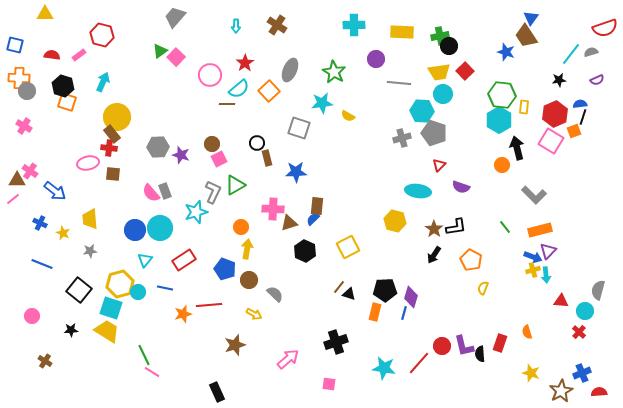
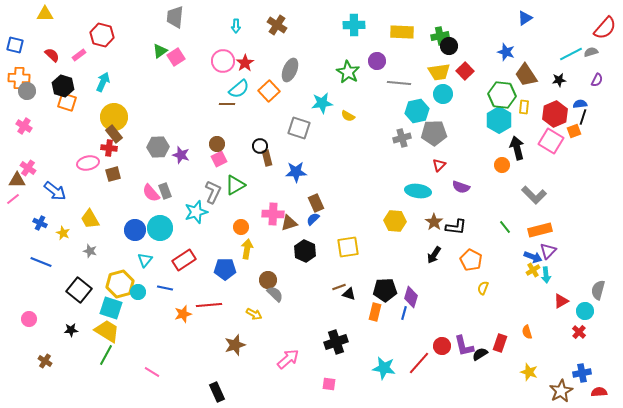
gray trapezoid at (175, 17): rotated 35 degrees counterclockwise
blue triangle at (531, 18): moved 6 px left; rotated 21 degrees clockwise
red semicircle at (605, 28): rotated 30 degrees counterclockwise
brown trapezoid at (526, 36): moved 39 px down
cyan line at (571, 54): rotated 25 degrees clockwise
red semicircle at (52, 55): rotated 35 degrees clockwise
pink square at (176, 57): rotated 12 degrees clockwise
purple circle at (376, 59): moved 1 px right, 2 px down
green star at (334, 72): moved 14 px right
pink circle at (210, 75): moved 13 px right, 14 px up
purple semicircle at (597, 80): rotated 40 degrees counterclockwise
cyan hexagon at (422, 111): moved 5 px left; rotated 15 degrees counterclockwise
yellow circle at (117, 117): moved 3 px left
gray pentagon at (434, 133): rotated 20 degrees counterclockwise
brown rectangle at (112, 134): moved 2 px right
black circle at (257, 143): moved 3 px right, 3 px down
brown circle at (212, 144): moved 5 px right
pink cross at (30, 171): moved 2 px left, 3 px up
brown square at (113, 174): rotated 21 degrees counterclockwise
brown rectangle at (317, 206): moved 1 px left, 3 px up; rotated 30 degrees counterclockwise
pink cross at (273, 209): moved 5 px down
yellow trapezoid at (90, 219): rotated 25 degrees counterclockwise
yellow hexagon at (395, 221): rotated 10 degrees counterclockwise
black L-shape at (456, 227): rotated 15 degrees clockwise
brown star at (434, 229): moved 7 px up
yellow square at (348, 247): rotated 20 degrees clockwise
gray star at (90, 251): rotated 24 degrees clockwise
blue line at (42, 264): moved 1 px left, 2 px up
blue pentagon at (225, 269): rotated 20 degrees counterclockwise
yellow cross at (533, 270): rotated 16 degrees counterclockwise
brown circle at (249, 280): moved 19 px right
brown line at (339, 287): rotated 32 degrees clockwise
red triangle at (561, 301): rotated 35 degrees counterclockwise
pink circle at (32, 316): moved 3 px left, 3 px down
black semicircle at (480, 354): rotated 63 degrees clockwise
green line at (144, 355): moved 38 px left; rotated 55 degrees clockwise
yellow star at (531, 373): moved 2 px left, 1 px up
blue cross at (582, 373): rotated 12 degrees clockwise
